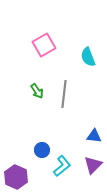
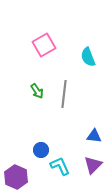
blue circle: moved 1 px left
cyan L-shape: moved 2 px left; rotated 75 degrees counterclockwise
